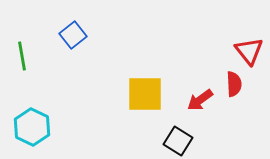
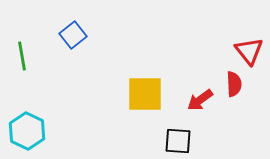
cyan hexagon: moved 5 px left, 4 px down
black square: rotated 28 degrees counterclockwise
